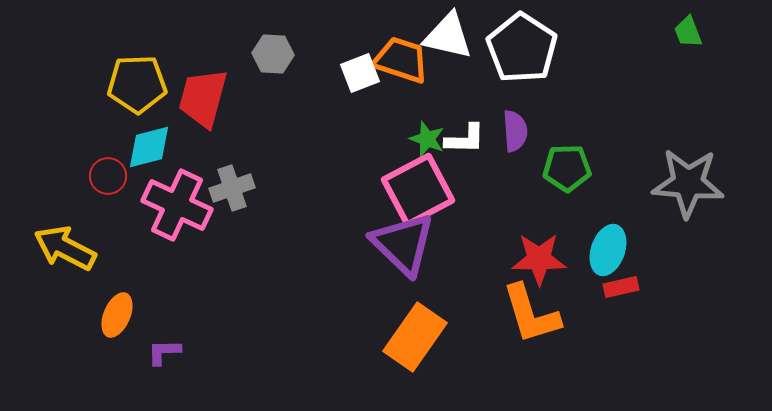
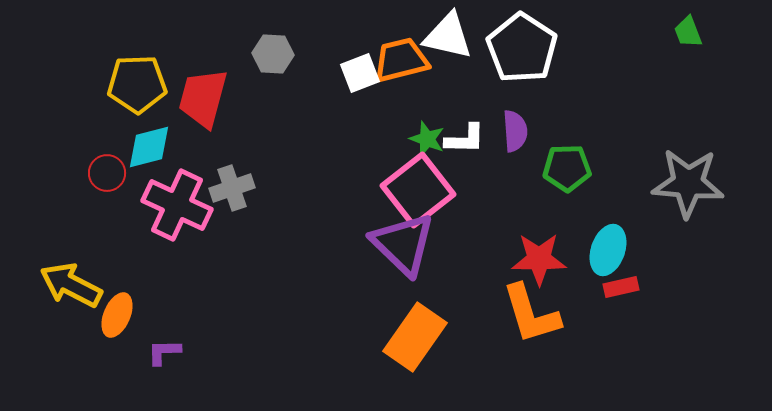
orange trapezoid: rotated 32 degrees counterclockwise
red circle: moved 1 px left, 3 px up
pink square: rotated 10 degrees counterclockwise
yellow arrow: moved 6 px right, 37 px down
